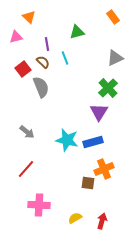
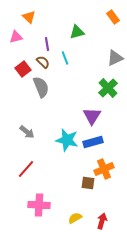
purple triangle: moved 7 px left, 4 px down
